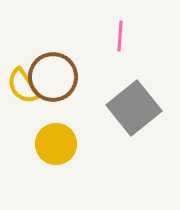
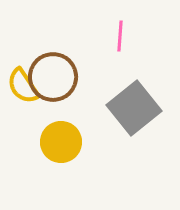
yellow circle: moved 5 px right, 2 px up
